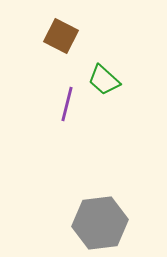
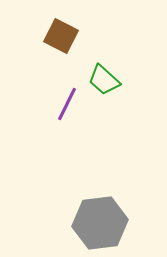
purple line: rotated 12 degrees clockwise
